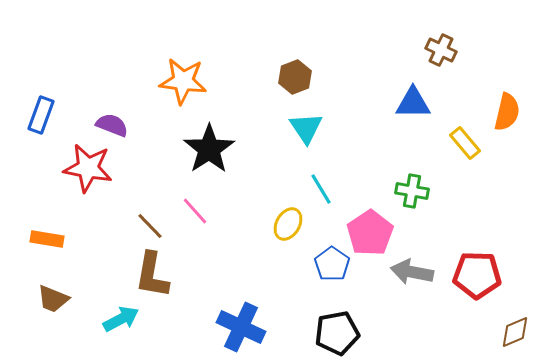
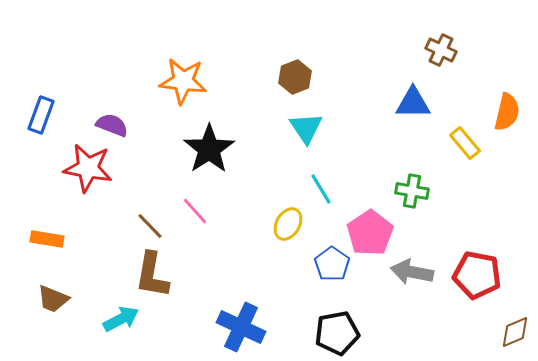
red pentagon: rotated 9 degrees clockwise
